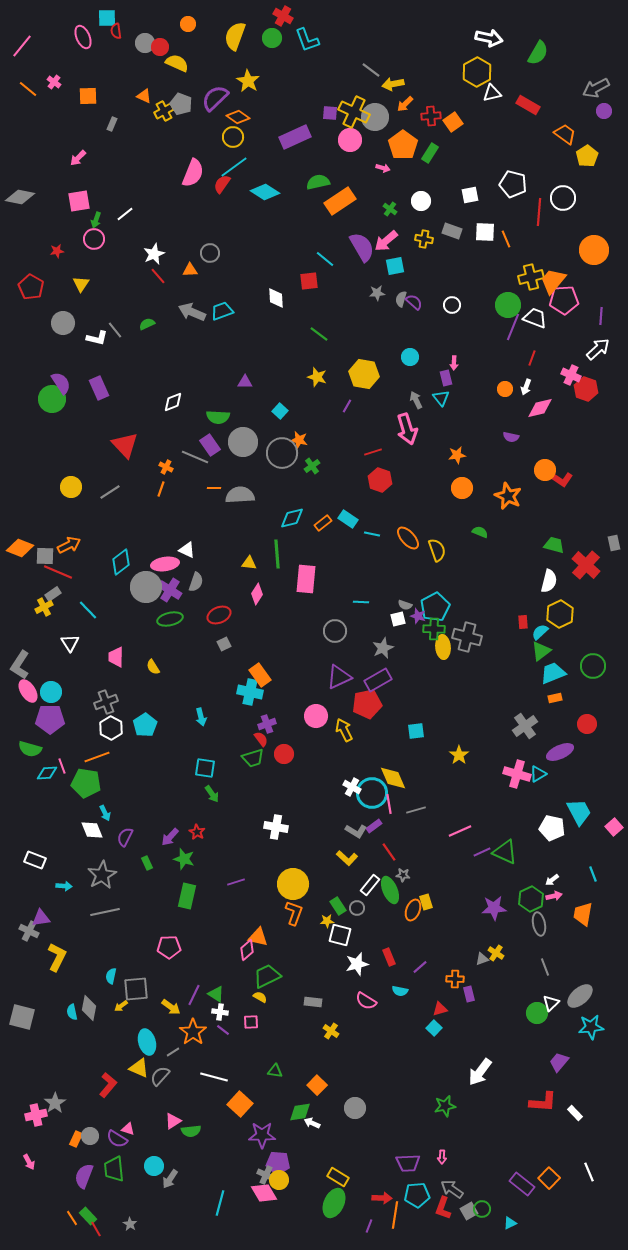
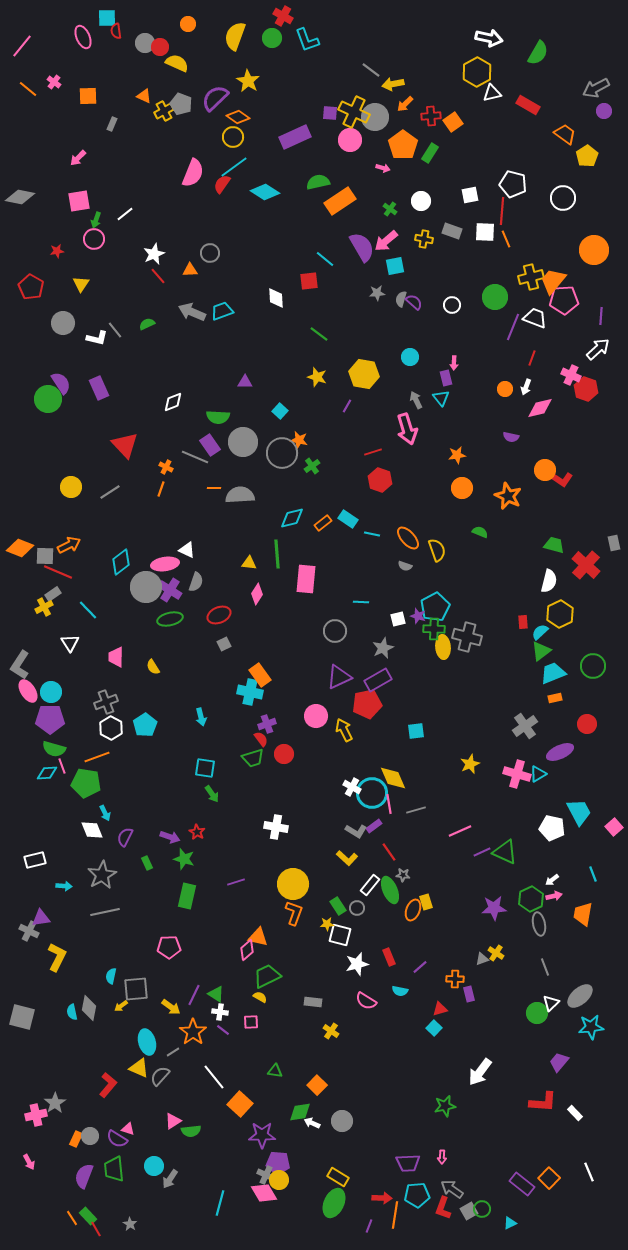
red line at (539, 212): moved 37 px left, 1 px up
green circle at (508, 305): moved 13 px left, 8 px up
green circle at (52, 399): moved 4 px left
gray semicircle at (405, 605): moved 39 px up
green semicircle at (30, 749): moved 24 px right
yellow star at (459, 755): moved 11 px right, 9 px down; rotated 12 degrees clockwise
purple arrow at (170, 837): rotated 114 degrees counterclockwise
white rectangle at (35, 860): rotated 35 degrees counterclockwise
yellow star at (327, 921): moved 3 px down
white line at (214, 1077): rotated 36 degrees clockwise
gray circle at (355, 1108): moved 13 px left, 13 px down
